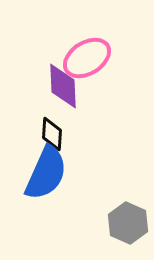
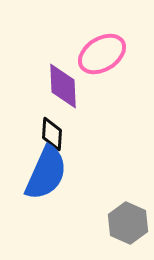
pink ellipse: moved 15 px right, 4 px up
